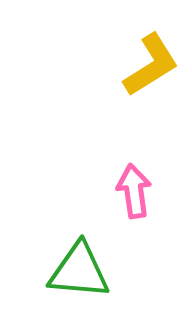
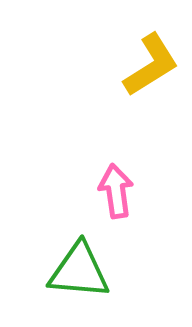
pink arrow: moved 18 px left
